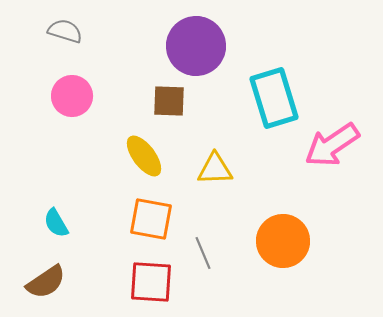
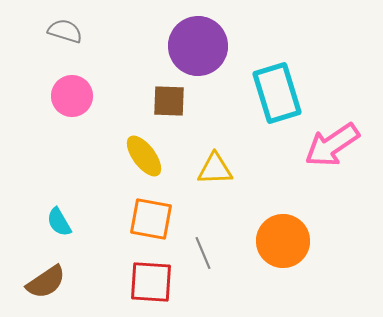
purple circle: moved 2 px right
cyan rectangle: moved 3 px right, 5 px up
cyan semicircle: moved 3 px right, 1 px up
